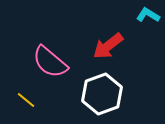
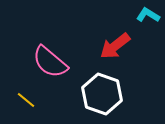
red arrow: moved 7 px right
white hexagon: rotated 21 degrees counterclockwise
